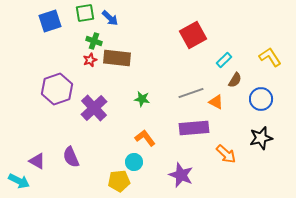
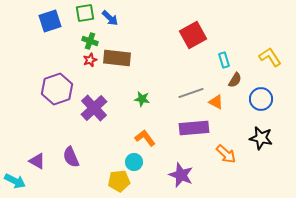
green cross: moved 4 px left
cyan rectangle: rotated 63 degrees counterclockwise
black star: rotated 25 degrees clockwise
cyan arrow: moved 4 px left
